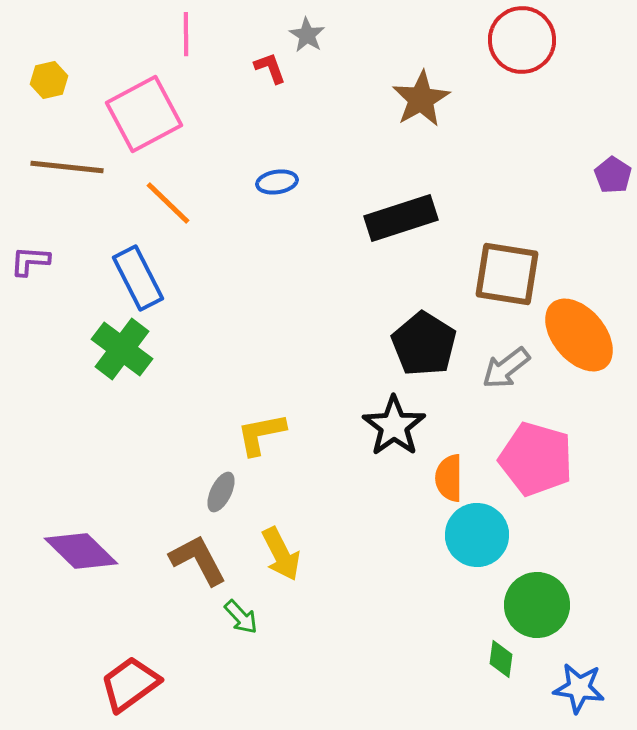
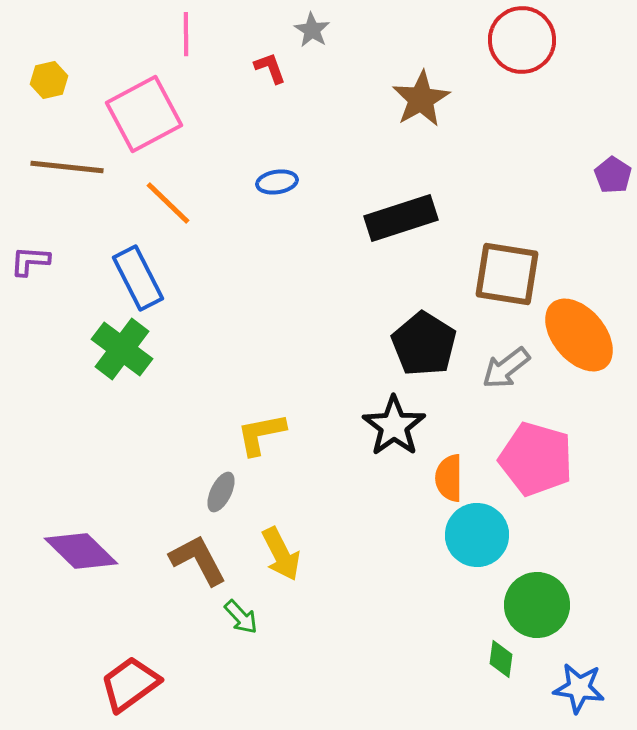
gray star: moved 5 px right, 5 px up
